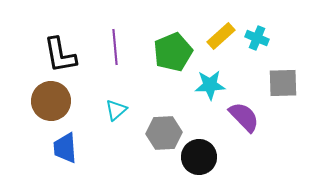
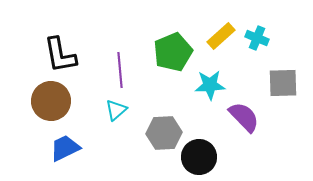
purple line: moved 5 px right, 23 px down
blue trapezoid: rotated 68 degrees clockwise
